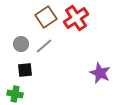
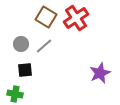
brown square: rotated 25 degrees counterclockwise
purple star: rotated 25 degrees clockwise
